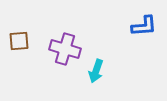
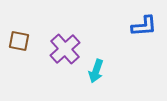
brown square: rotated 15 degrees clockwise
purple cross: rotated 32 degrees clockwise
